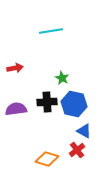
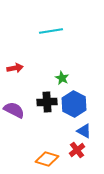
blue hexagon: rotated 15 degrees clockwise
purple semicircle: moved 2 px left, 1 px down; rotated 35 degrees clockwise
